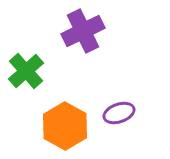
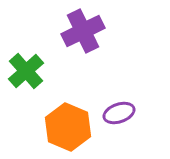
orange hexagon: moved 3 px right, 1 px down; rotated 6 degrees counterclockwise
